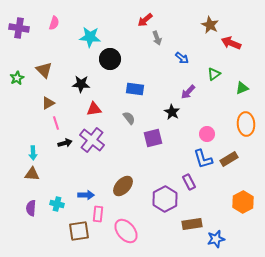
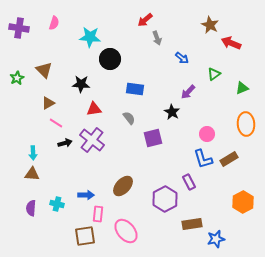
pink line at (56, 123): rotated 40 degrees counterclockwise
brown square at (79, 231): moved 6 px right, 5 px down
